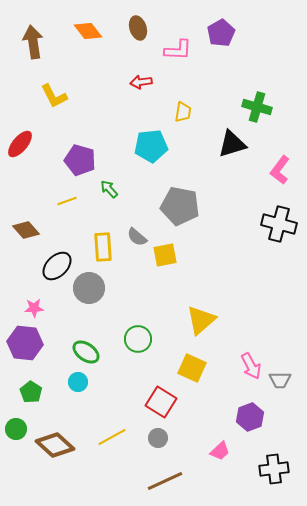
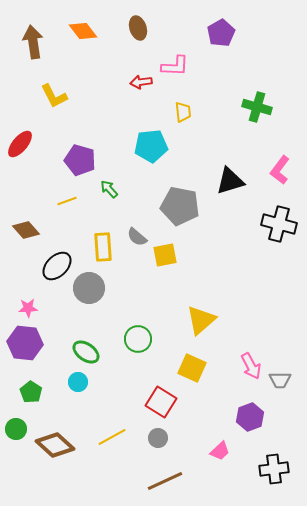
orange diamond at (88, 31): moved 5 px left
pink L-shape at (178, 50): moved 3 px left, 16 px down
yellow trapezoid at (183, 112): rotated 15 degrees counterclockwise
black triangle at (232, 144): moved 2 px left, 37 px down
pink star at (34, 308): moved 6 px left
